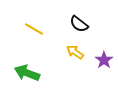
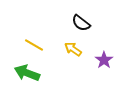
black semicircle: moved 2 px right, 1 px up
yellow line: moved 16 px down
yellow arrow: moved 2 px left, 3 px up
